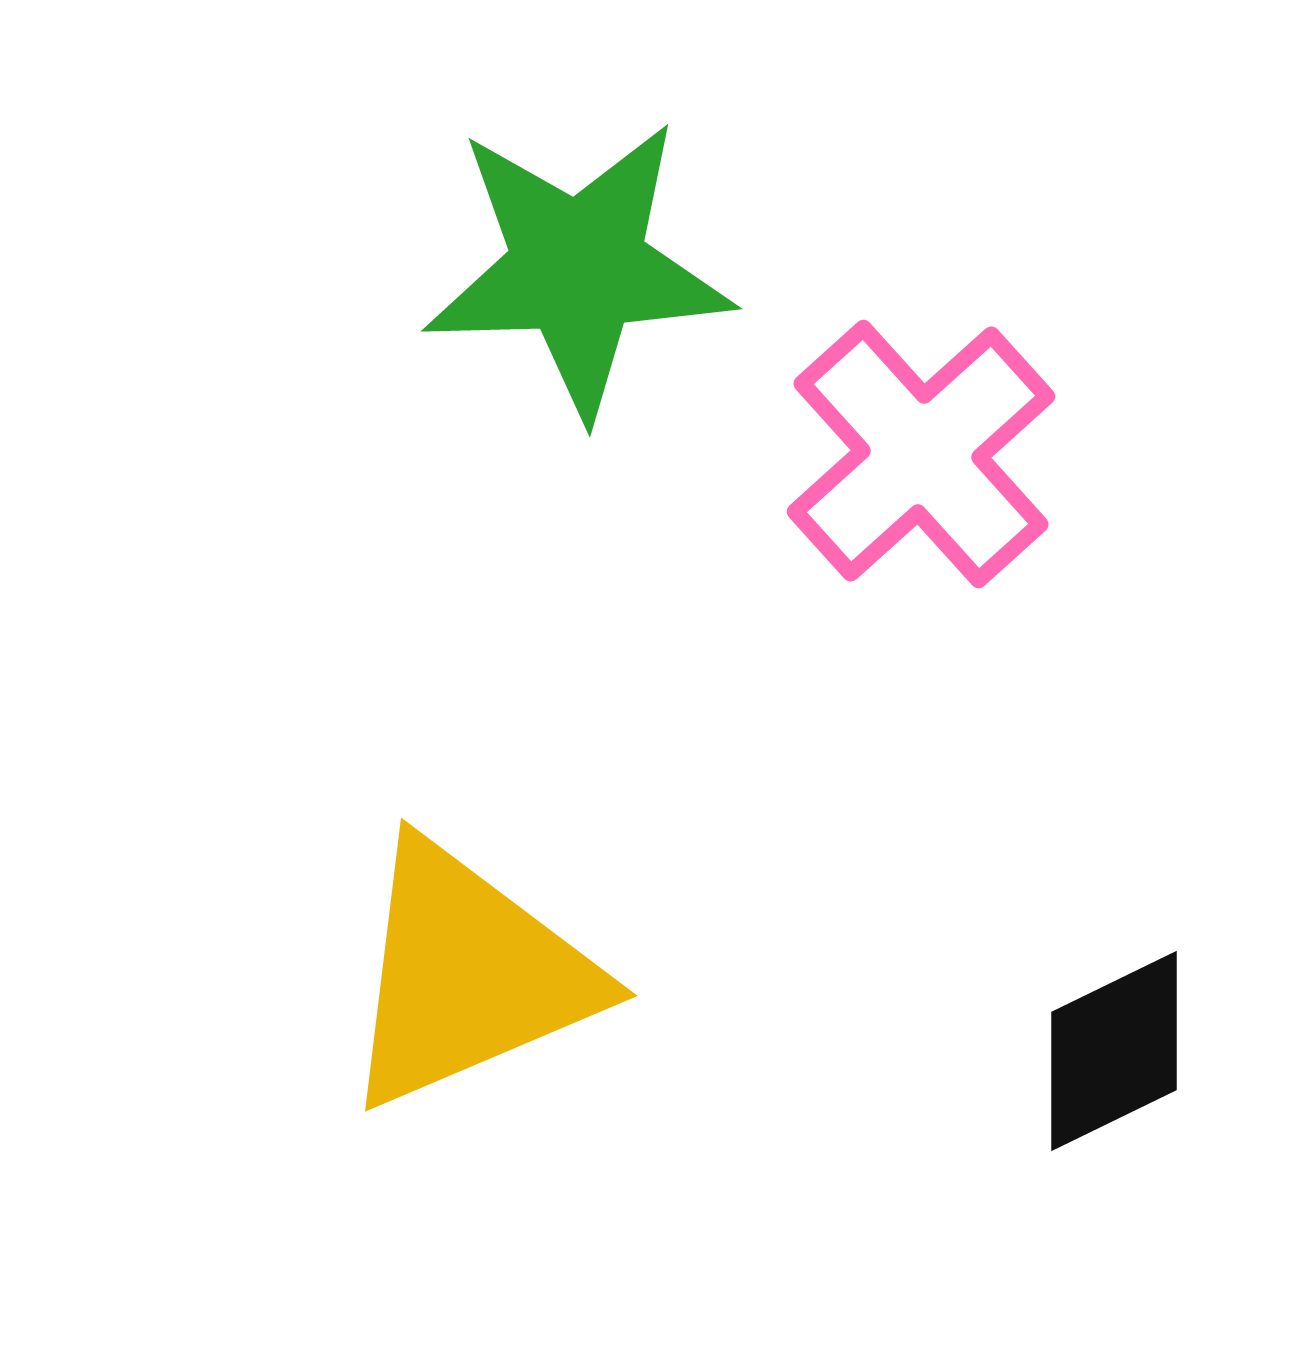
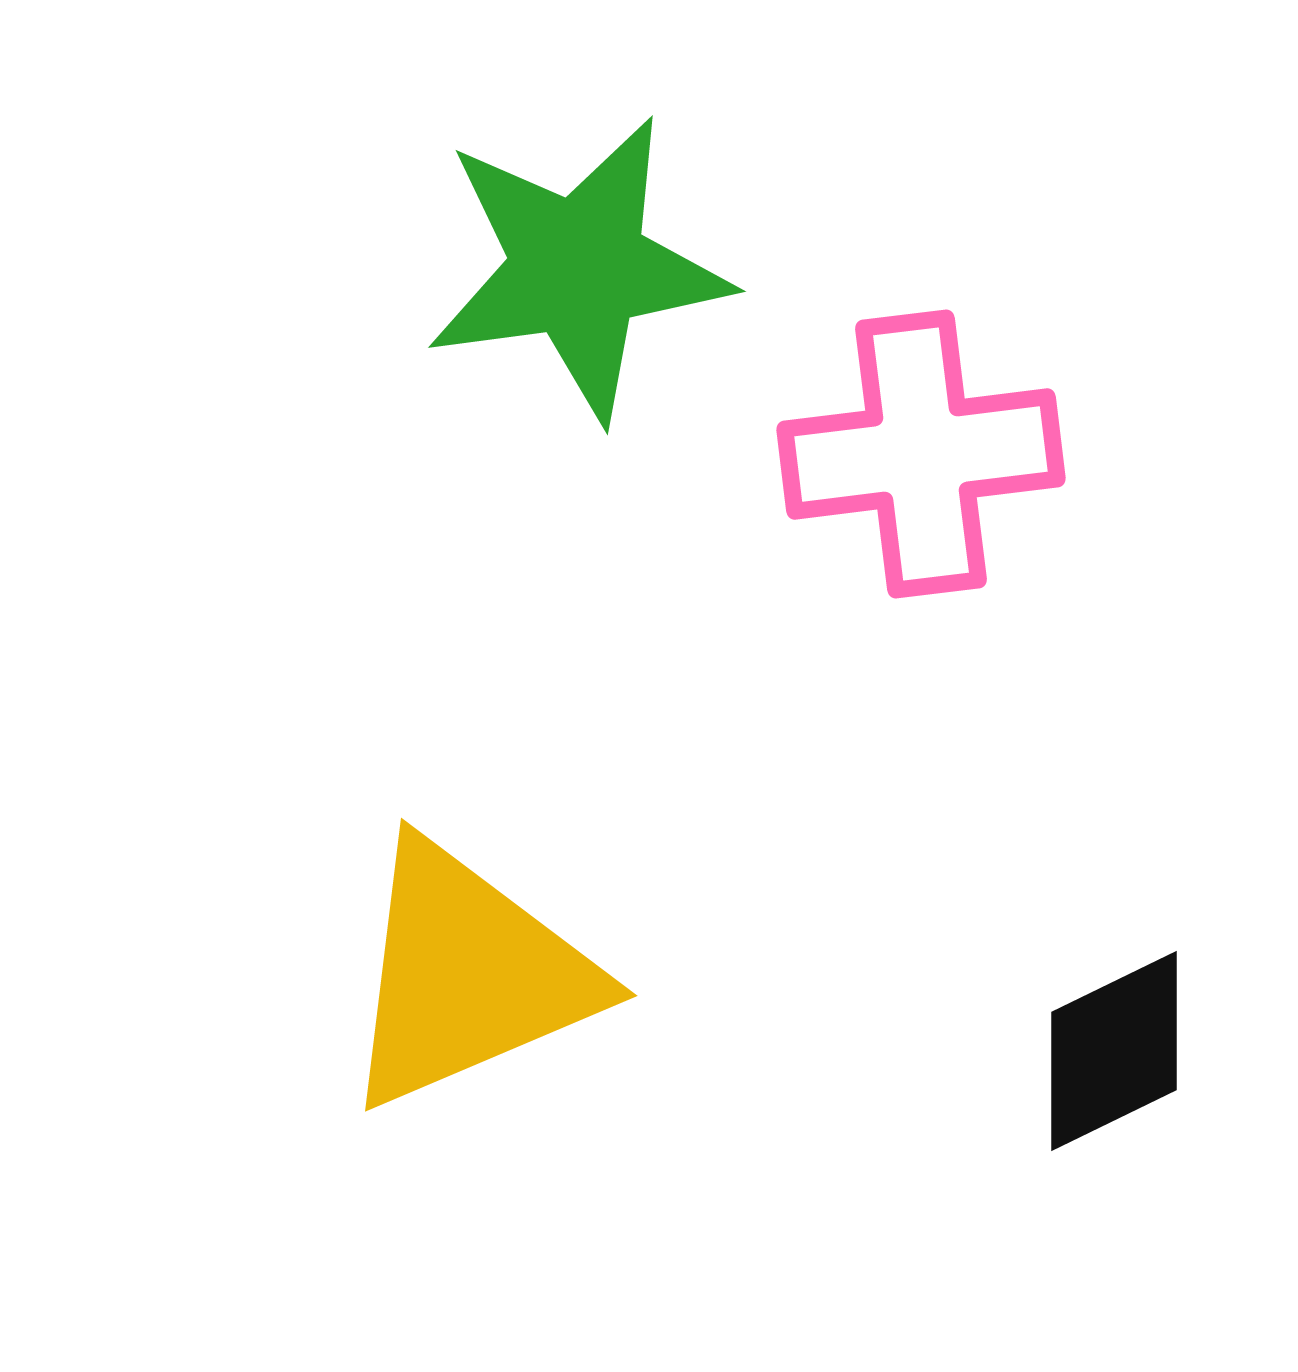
green star: rotated 6 degrees counterclockwise
pink cross: rotated 35 degrees clockwise
